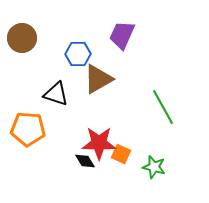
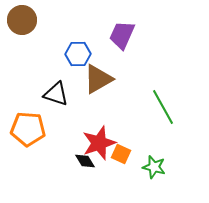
brown circle: moved 18 px up
red star: rotated 20 degrees counterclockwise
